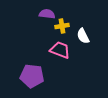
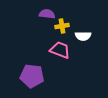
white semicircle: rotated 63 degrees counterclockwise
